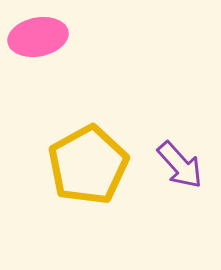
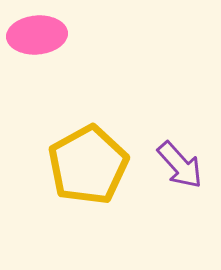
pink ellipse: moved 1 px left, 2 px up; rotated 6 degrees clockwise
